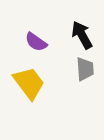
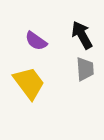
purple semicircle: moved 1 px up
